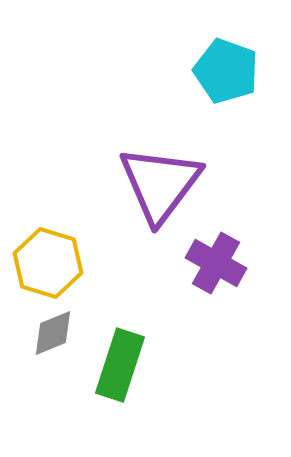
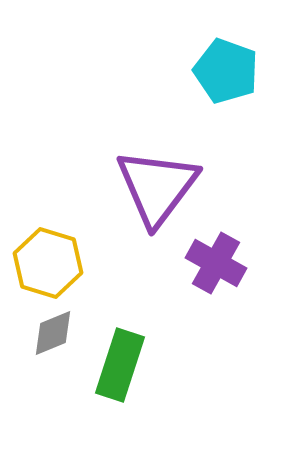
purple triangle: moved 3 px left, 3 px down
